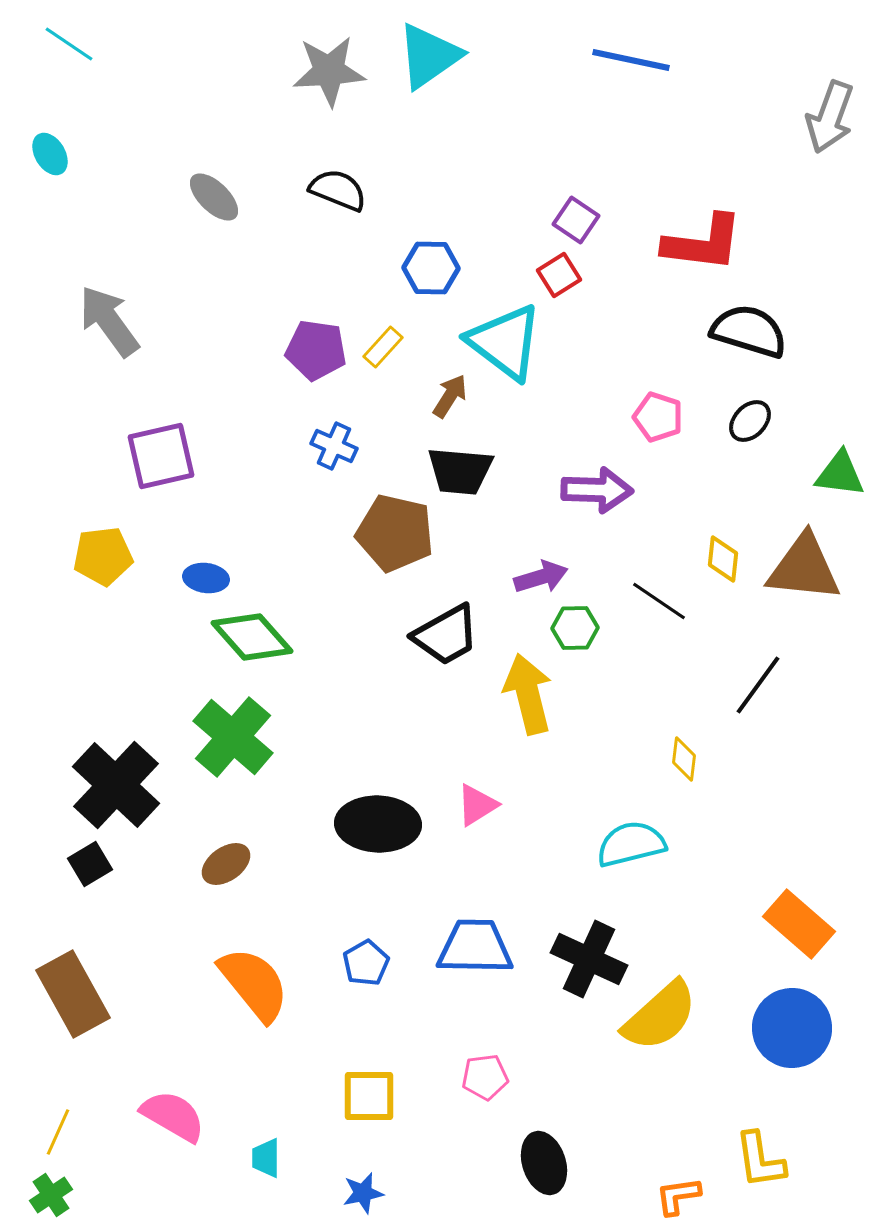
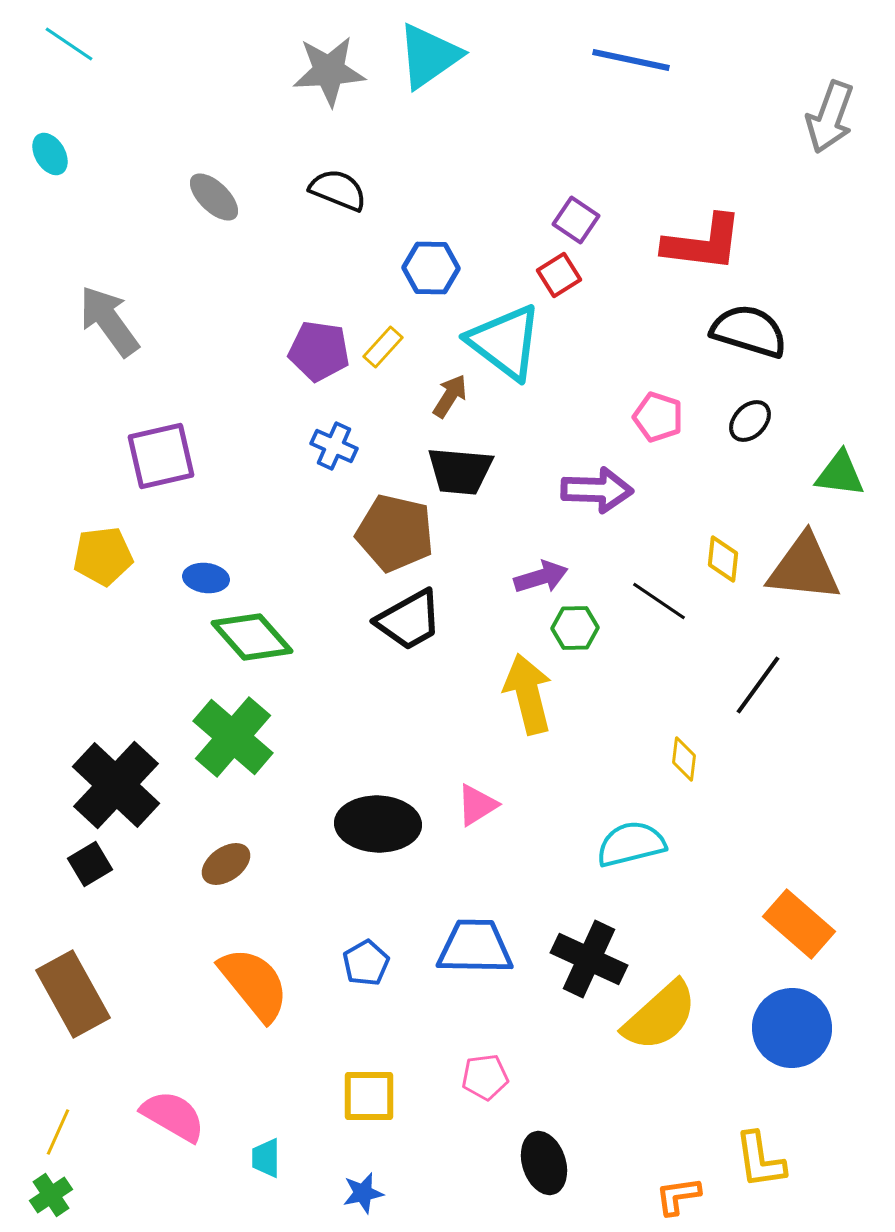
purple pentagon at (316, 350): moved 3 px right, 1 px down
black trapezoid at (446, 635): moved 37 px left, 15 px up
